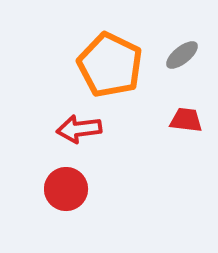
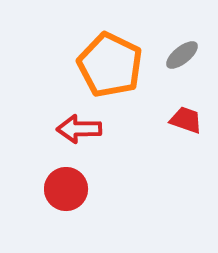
red trapezoid: rotated 12 degrees clockwise
red arrow: rotated 6 degrees clockwise
